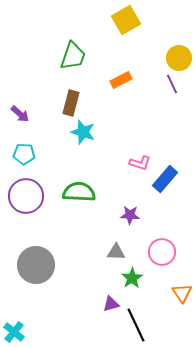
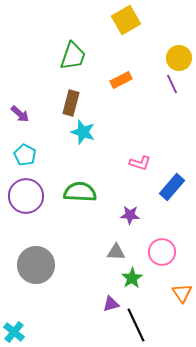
cyan pentagon: moved 1 px right, 1 px down; rotated 25 degrees clockwise
blue rectangle: moved 7 px right, 8 px down
green semicircle: moved 1 px right
